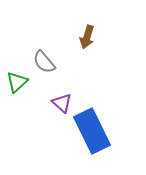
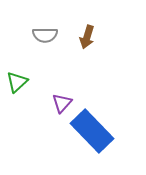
gray semicircle: moved 1 px right, 27 px up; rotated 50 degrees counterclockwise
purple triangle: rotated 30 degrees clockwise
blue rectangle: rotated 18 degrees counterclockwise
